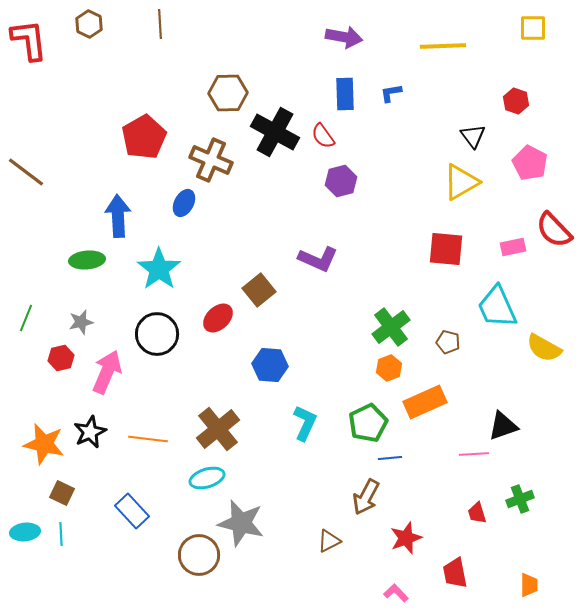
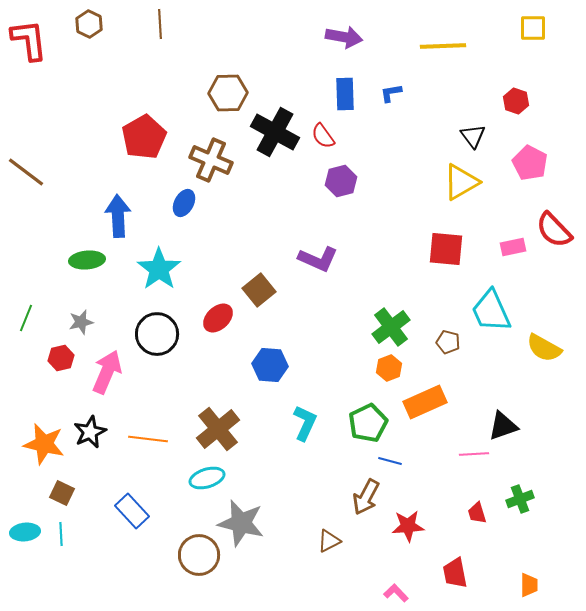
cyan trapezoid at (497, 307): moved 6 px left, 4 px down
blue line at (390, 458): moved 3 px down; rotated 20 degrees clockwise
red star at (406, 538): moved 2 px right, 12 px up; rotated 16 degrees clockwise
